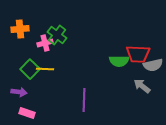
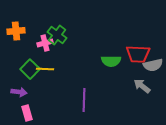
orange cross: moved 4 px left, 2 px down
green semicircle: moved 8 px left
pink rectangle: rotated 56 degrees clockwise
